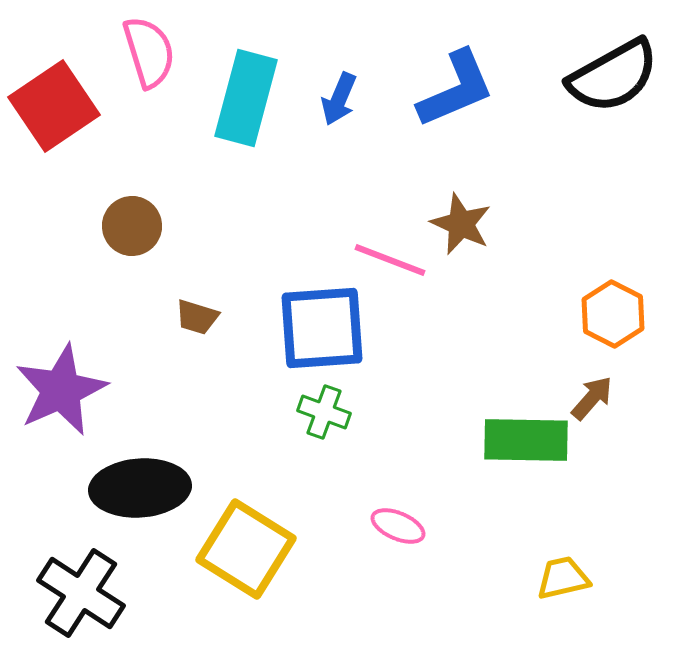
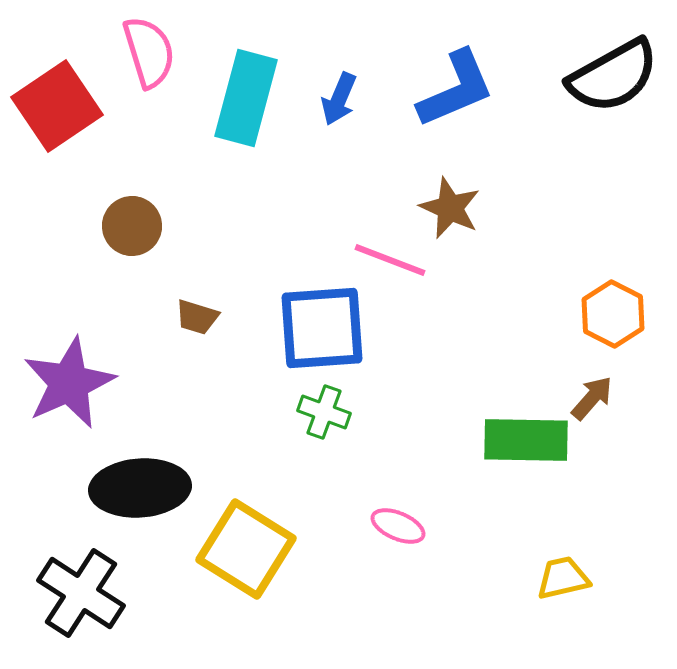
red square: moved 3 px right
brown star: moved 11 px left, 16 px up
purple star: moved 8 px right, 7 px up
